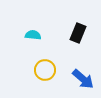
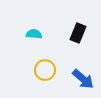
cyan semicircle: moved 1 px right, 1 px up
